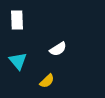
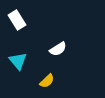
white rectangle: rotated 30 degrees counterclockwise
